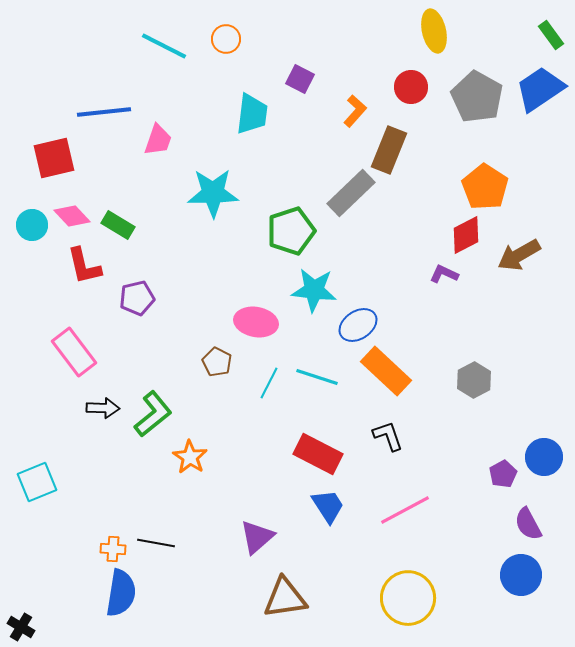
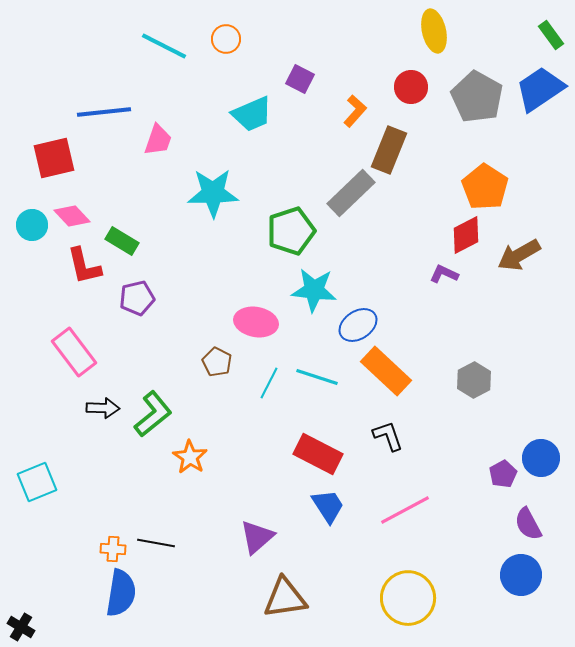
cyan trapezoid at (252, 114): rotated 60 degrees clockwise
green rectangle at (118, 225): moved 4 px right, 16 px down
blue circle at (544, 457): moved 3 px left, 1 px down
